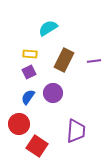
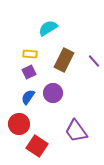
purple line: rotated 56 degrees clockwise
purple trapezoid: rotated 140 degrees clockwise
